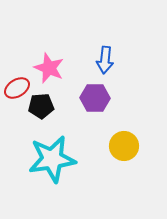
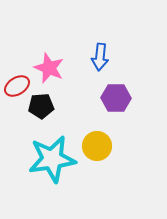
blue arrow: moved 5 px left, 3 px up
red ellipse: moved 2 px up
purple hexagon: moved 21 px right
yellow circle: moved 27 px left
